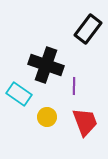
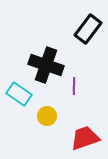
yellow circle: moved 1 px up
red trapezoid: moved 16 px down; rotated 88 degrees counterclockwise
